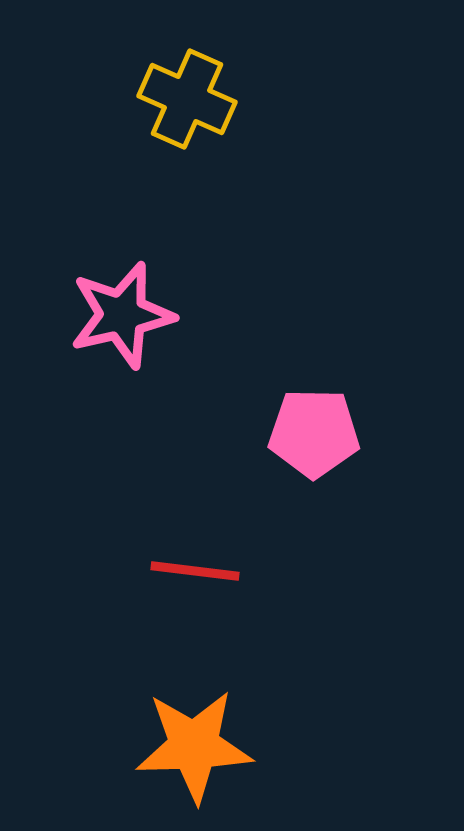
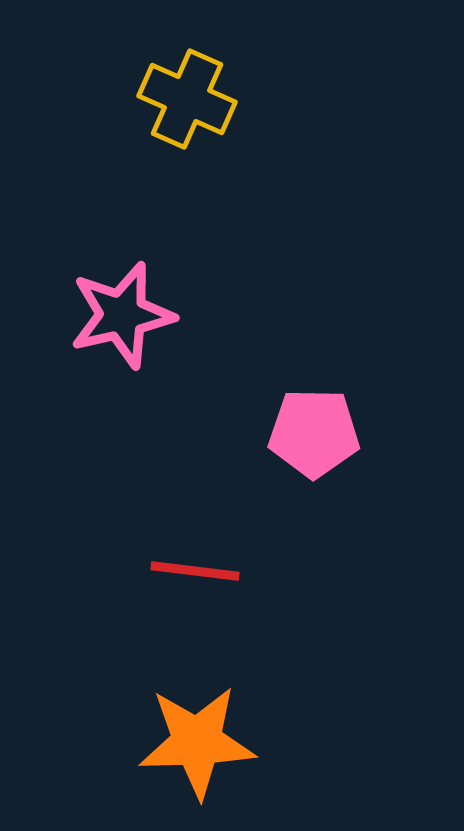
orange star: moved 3 px right, 4 px up
